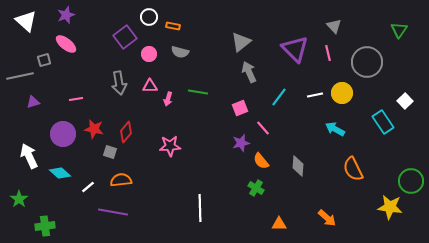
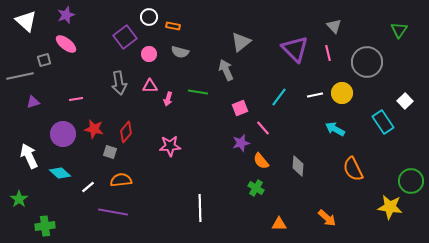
gray arrow at (249, 72): moved 23 px left, 2 px up
